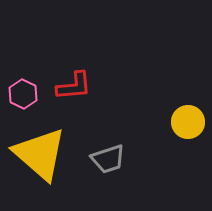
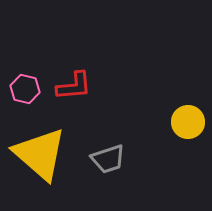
pink hexagon: moved 2 px right, 5 px up; rotated 12 degrees counterclockwise
